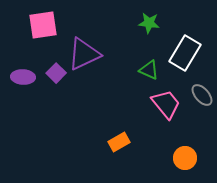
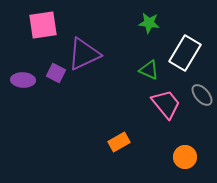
purple square: rotated 18 degrees counterclockwise
purple ellipse: moved 3 px down
orange circle: moved 1 px up
